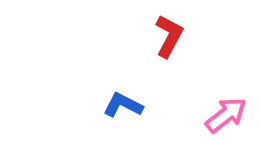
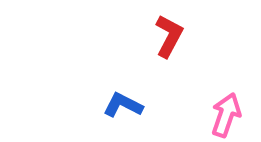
pink arrow: rotated 33 degrees counterclockwise
